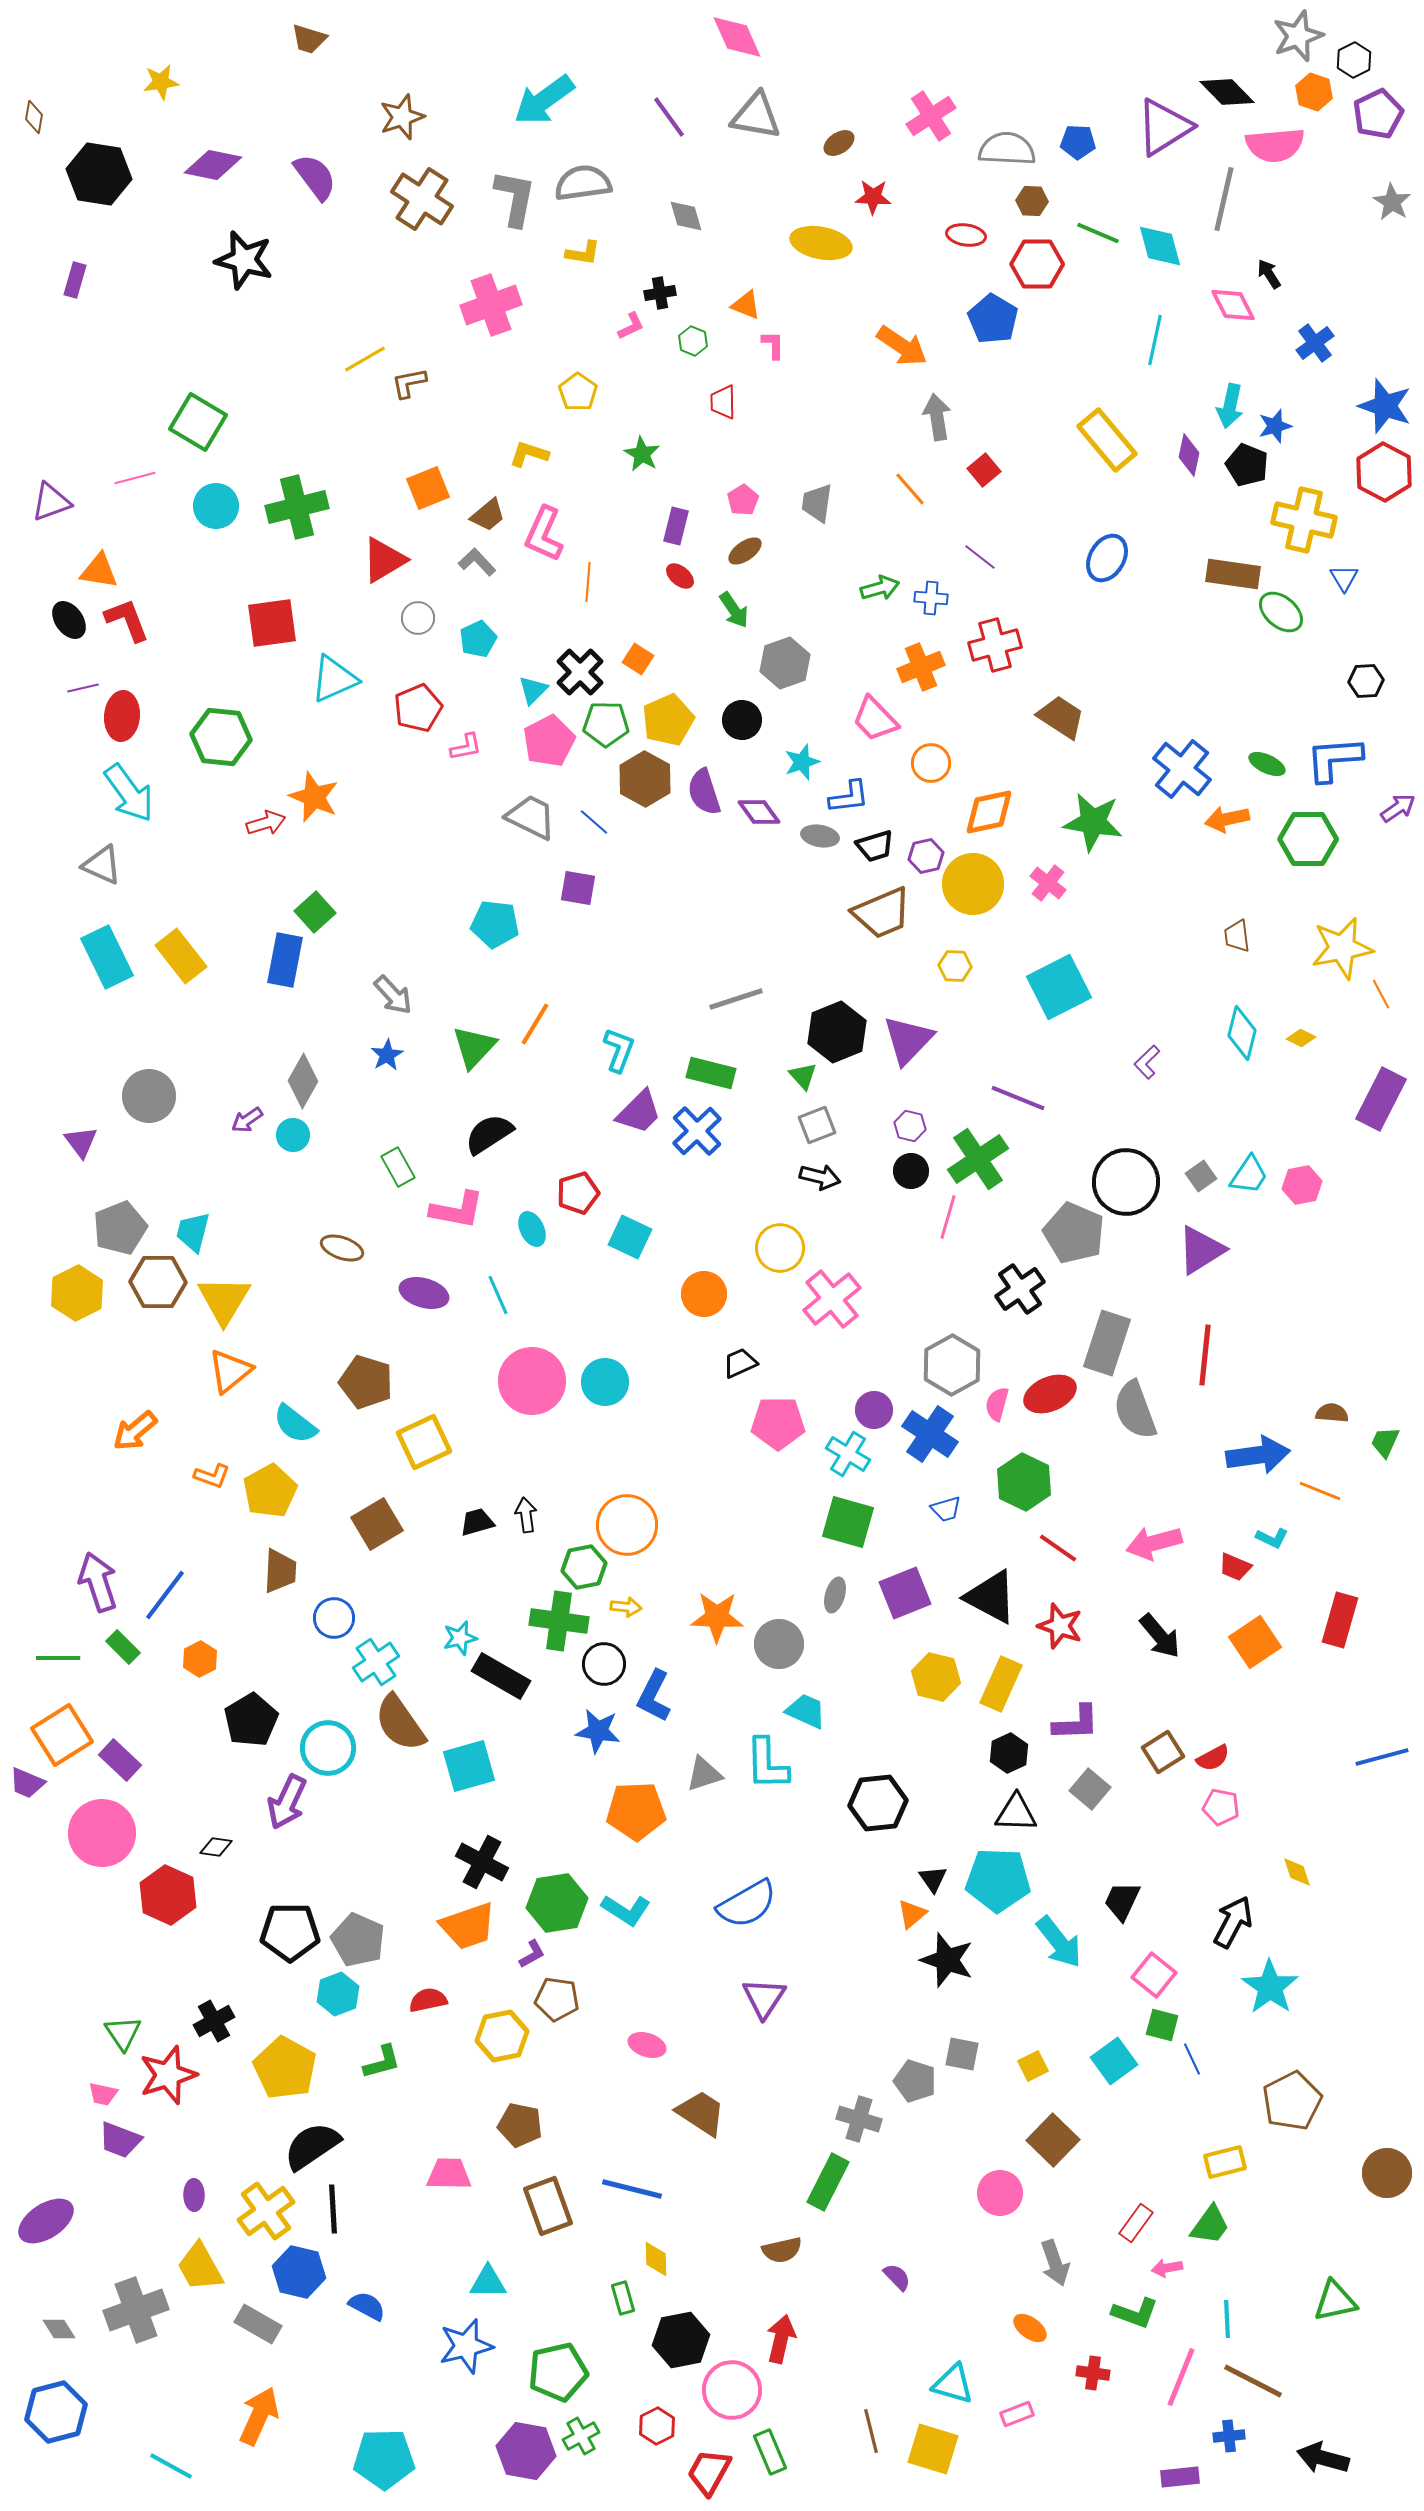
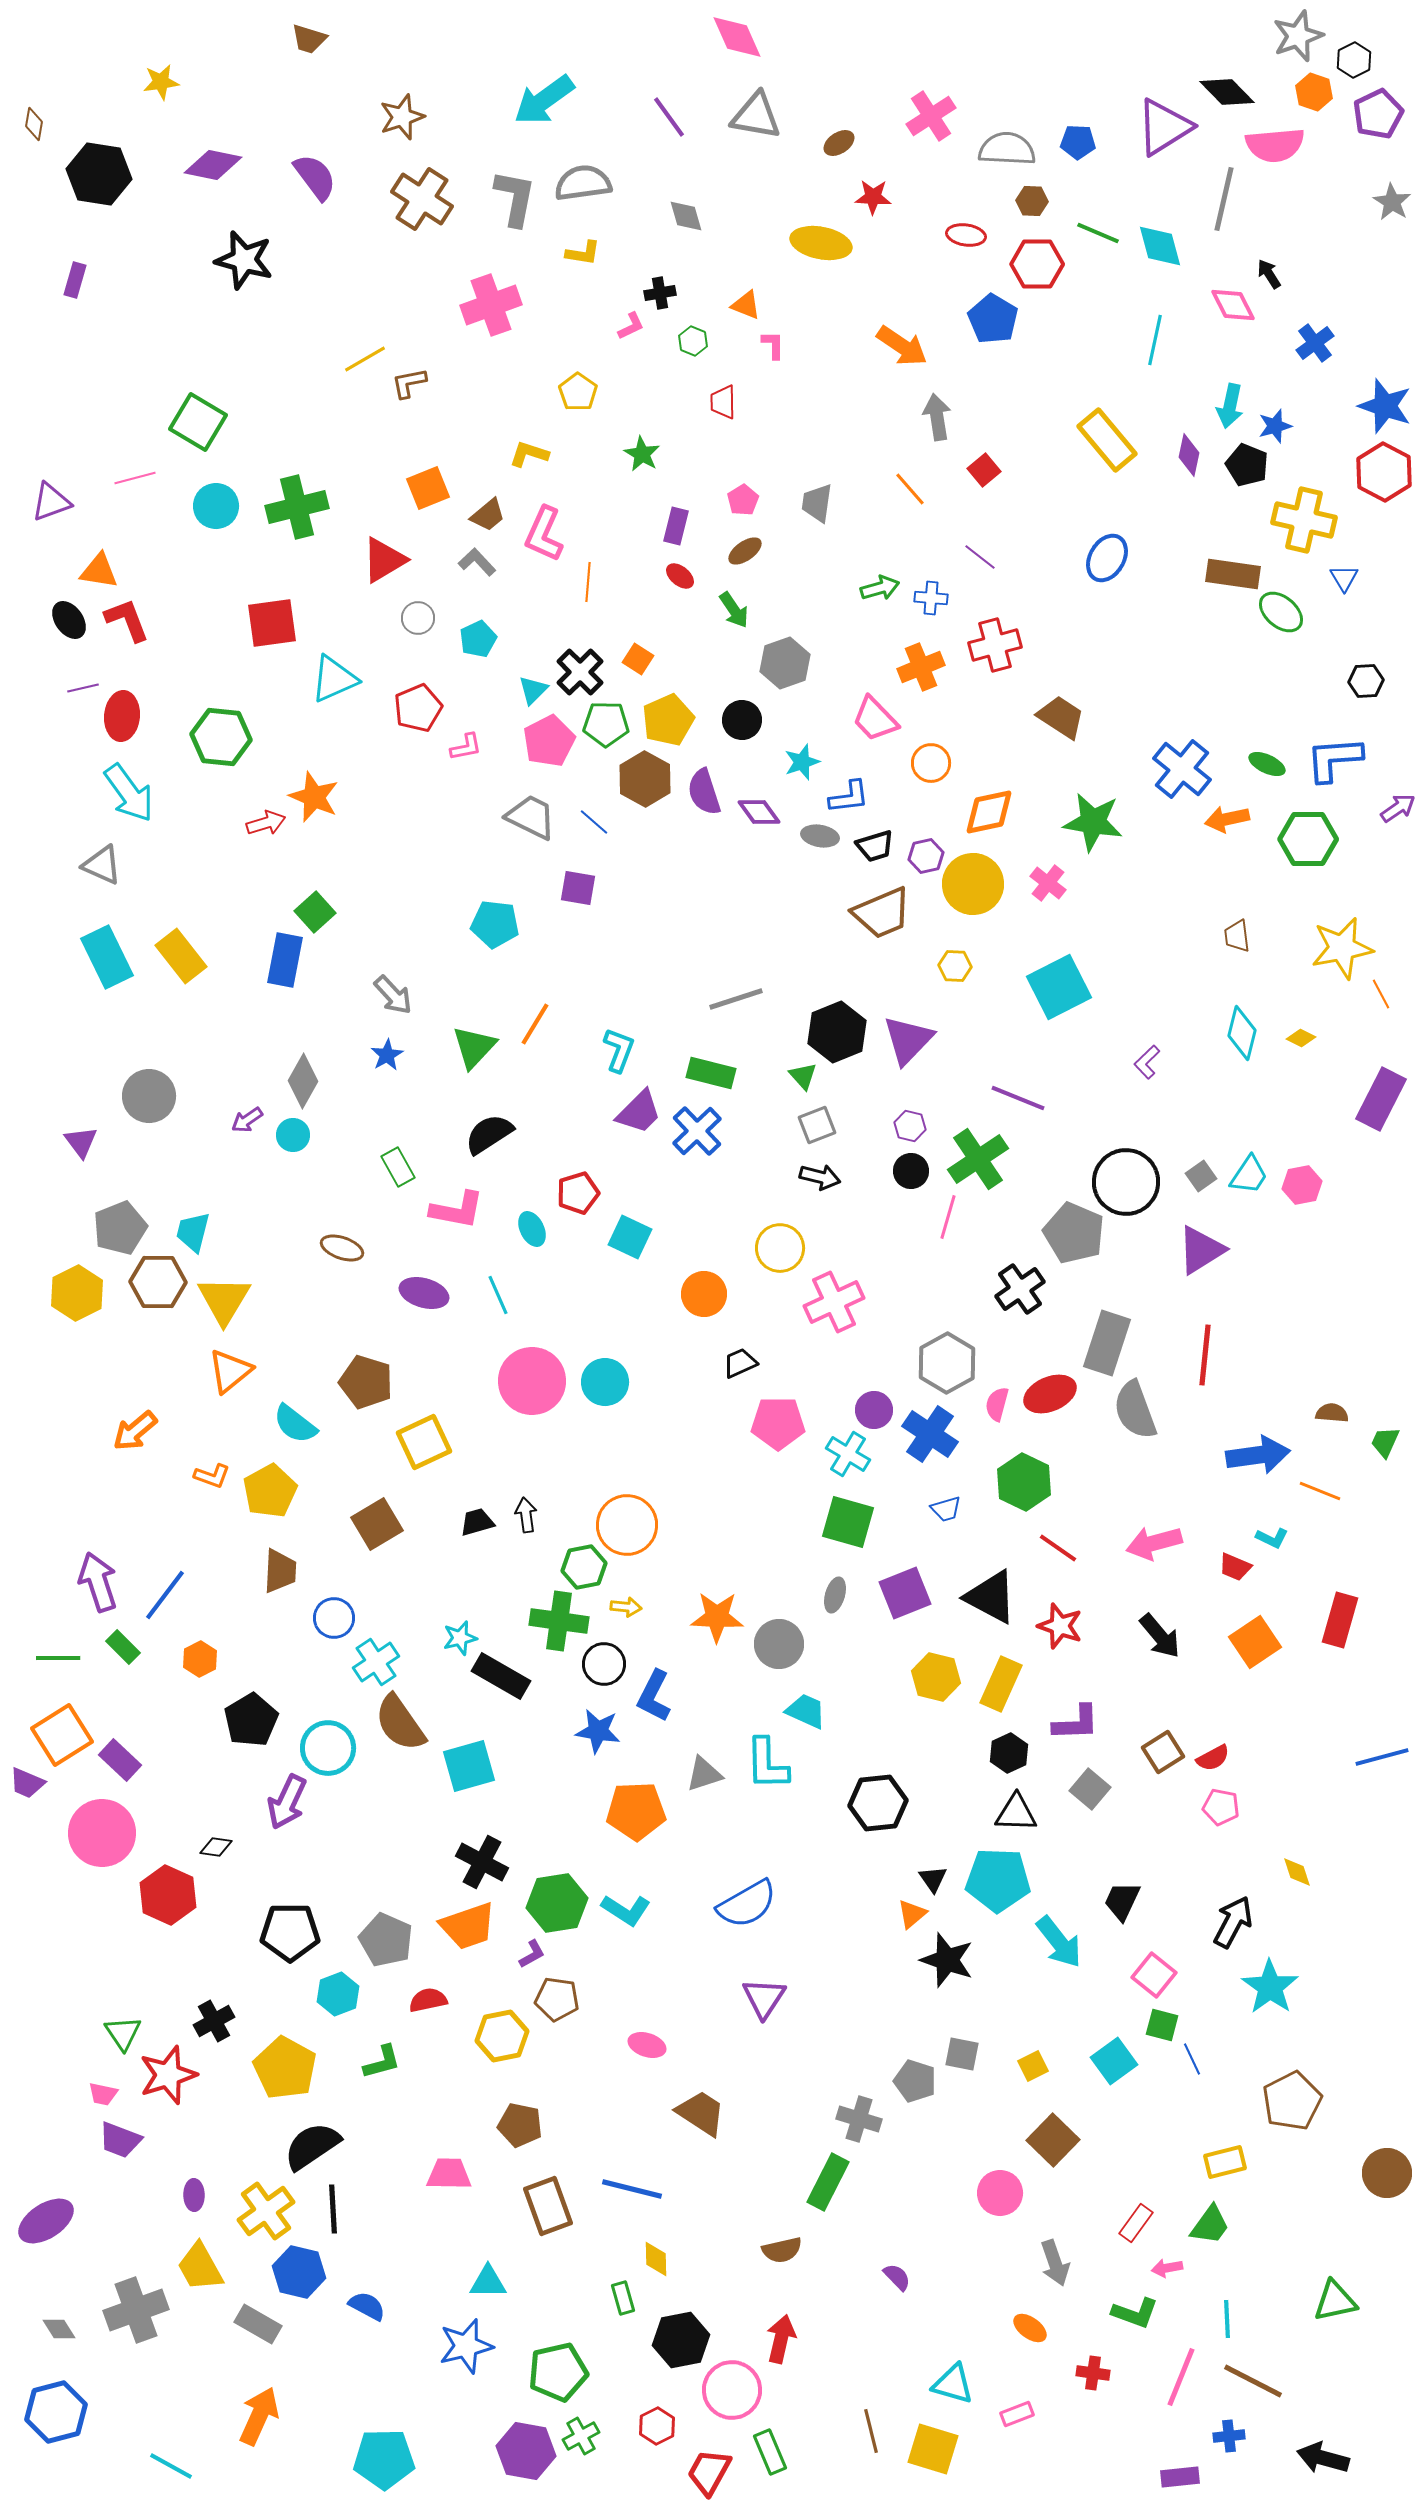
brown diamond at (34, 117): moved 7 px down
pink cross at (832, 1299): moved 2 px right, 3 px down; rotated 14 degrees clockwise
gray hexagon at (952, 1365): moved 5 px left, 2 px up
gray pentagon at (358, 1940): moved 28 px right
